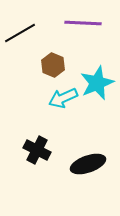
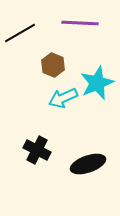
purple line: moved 3 px left
